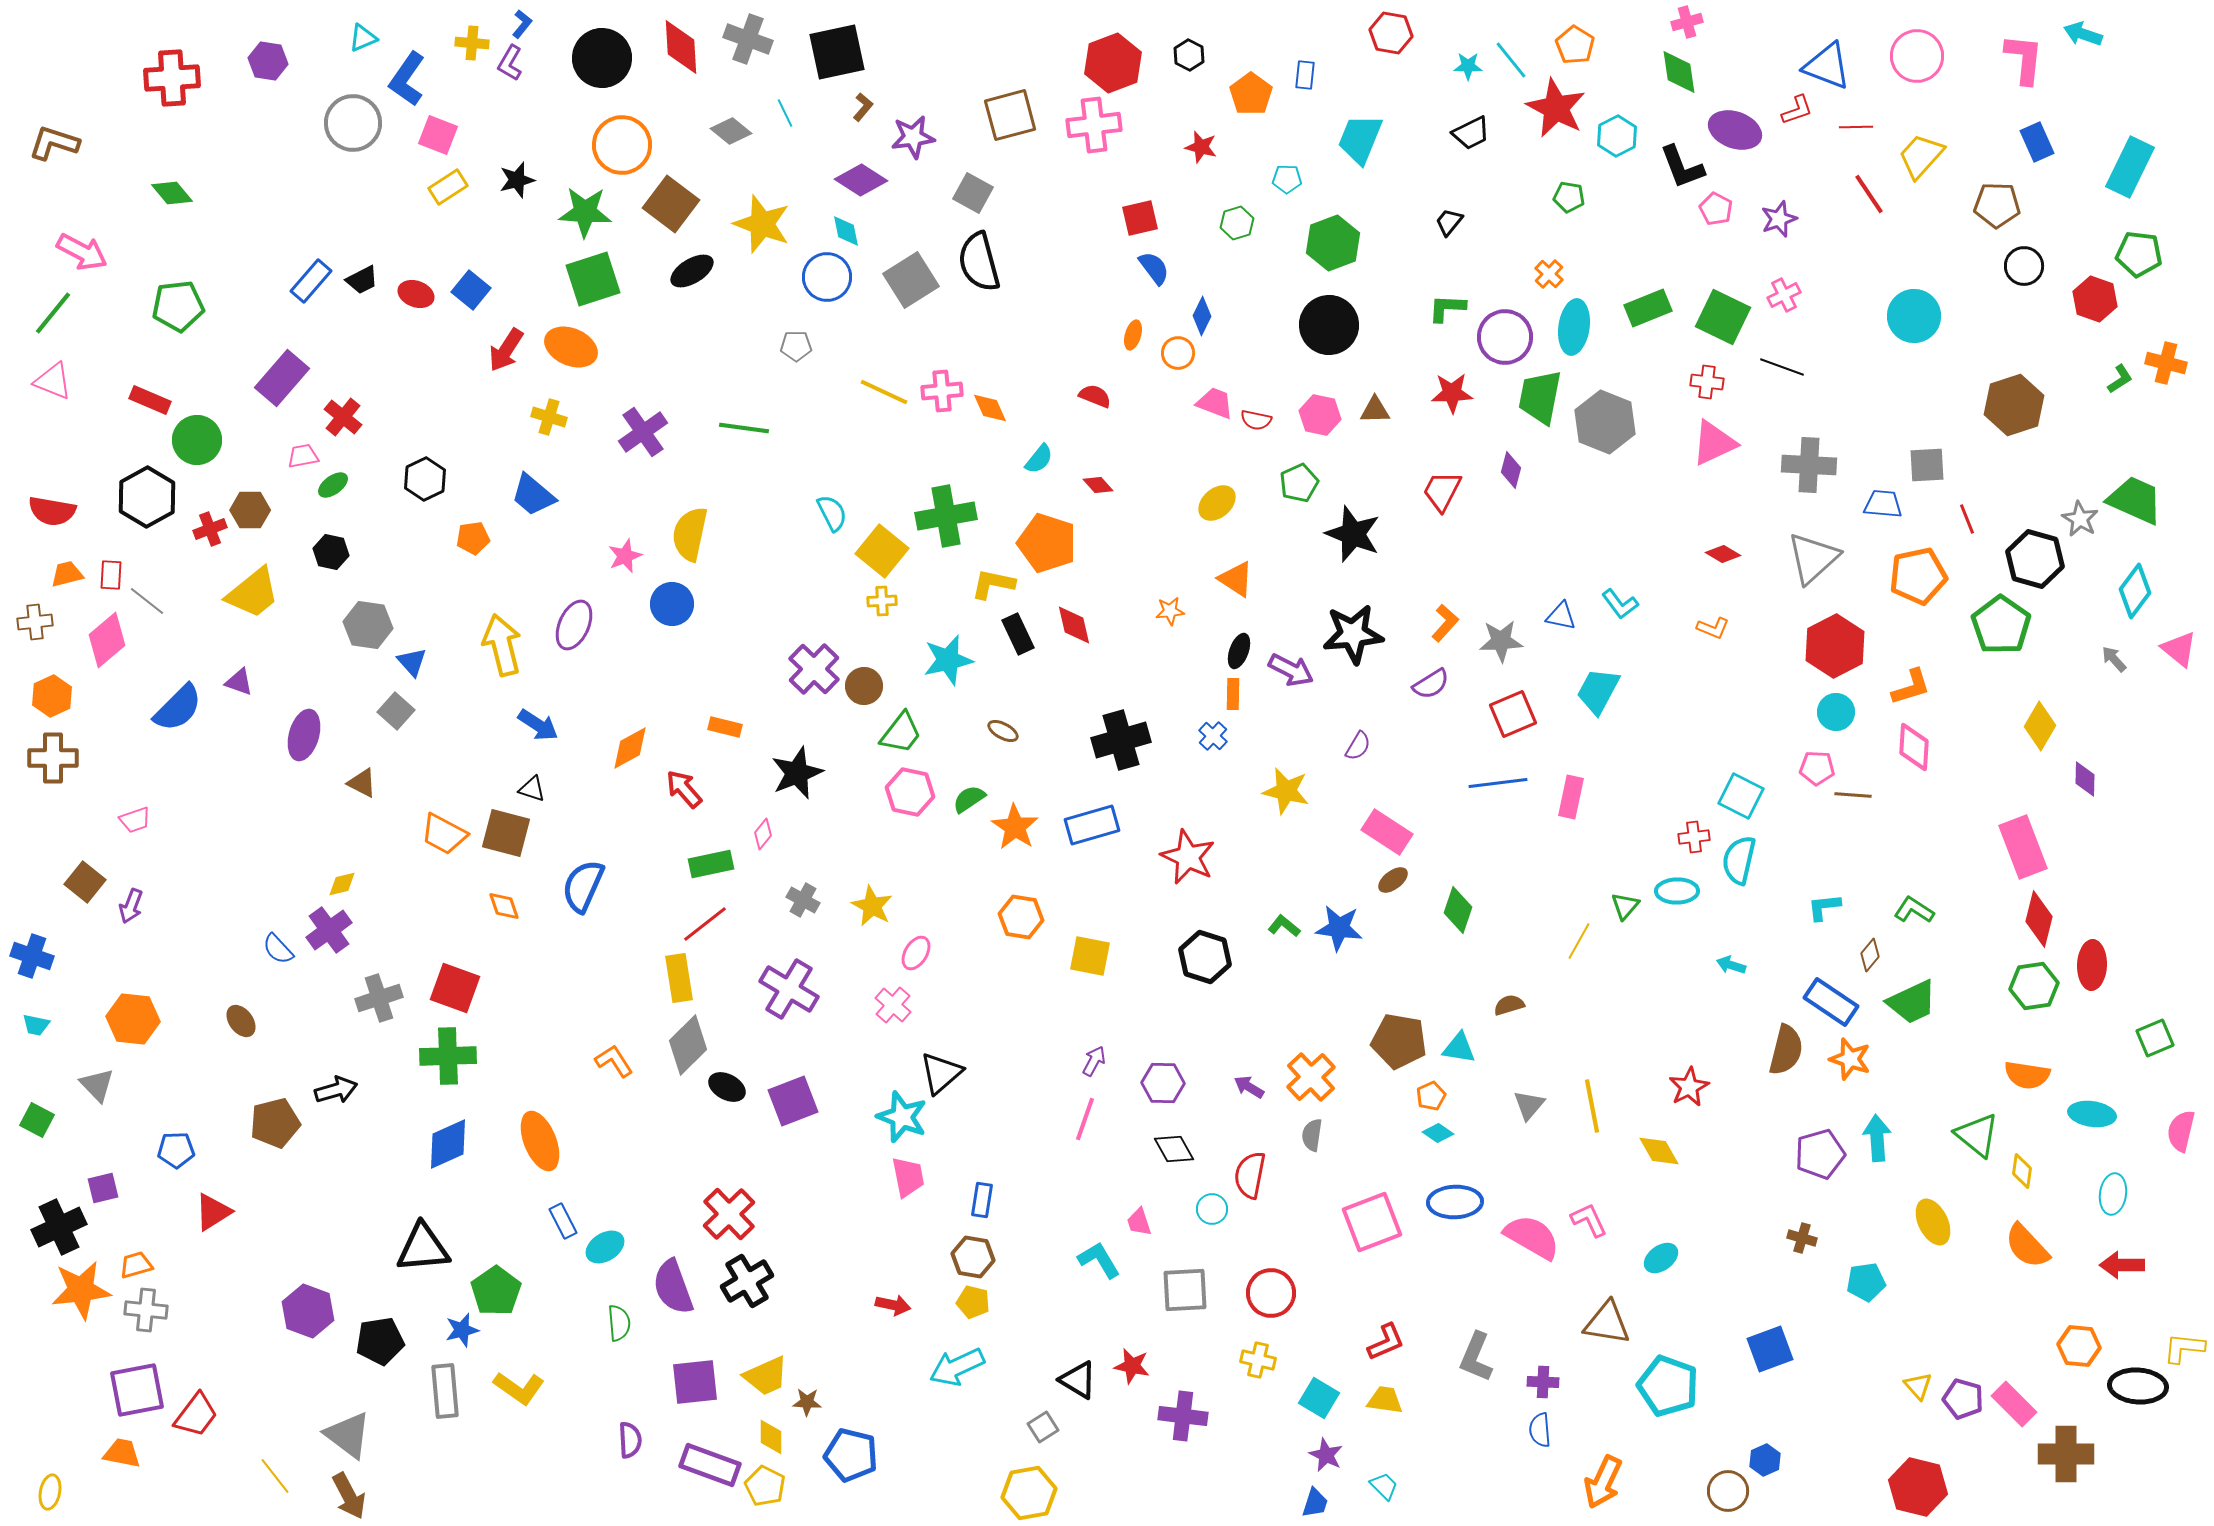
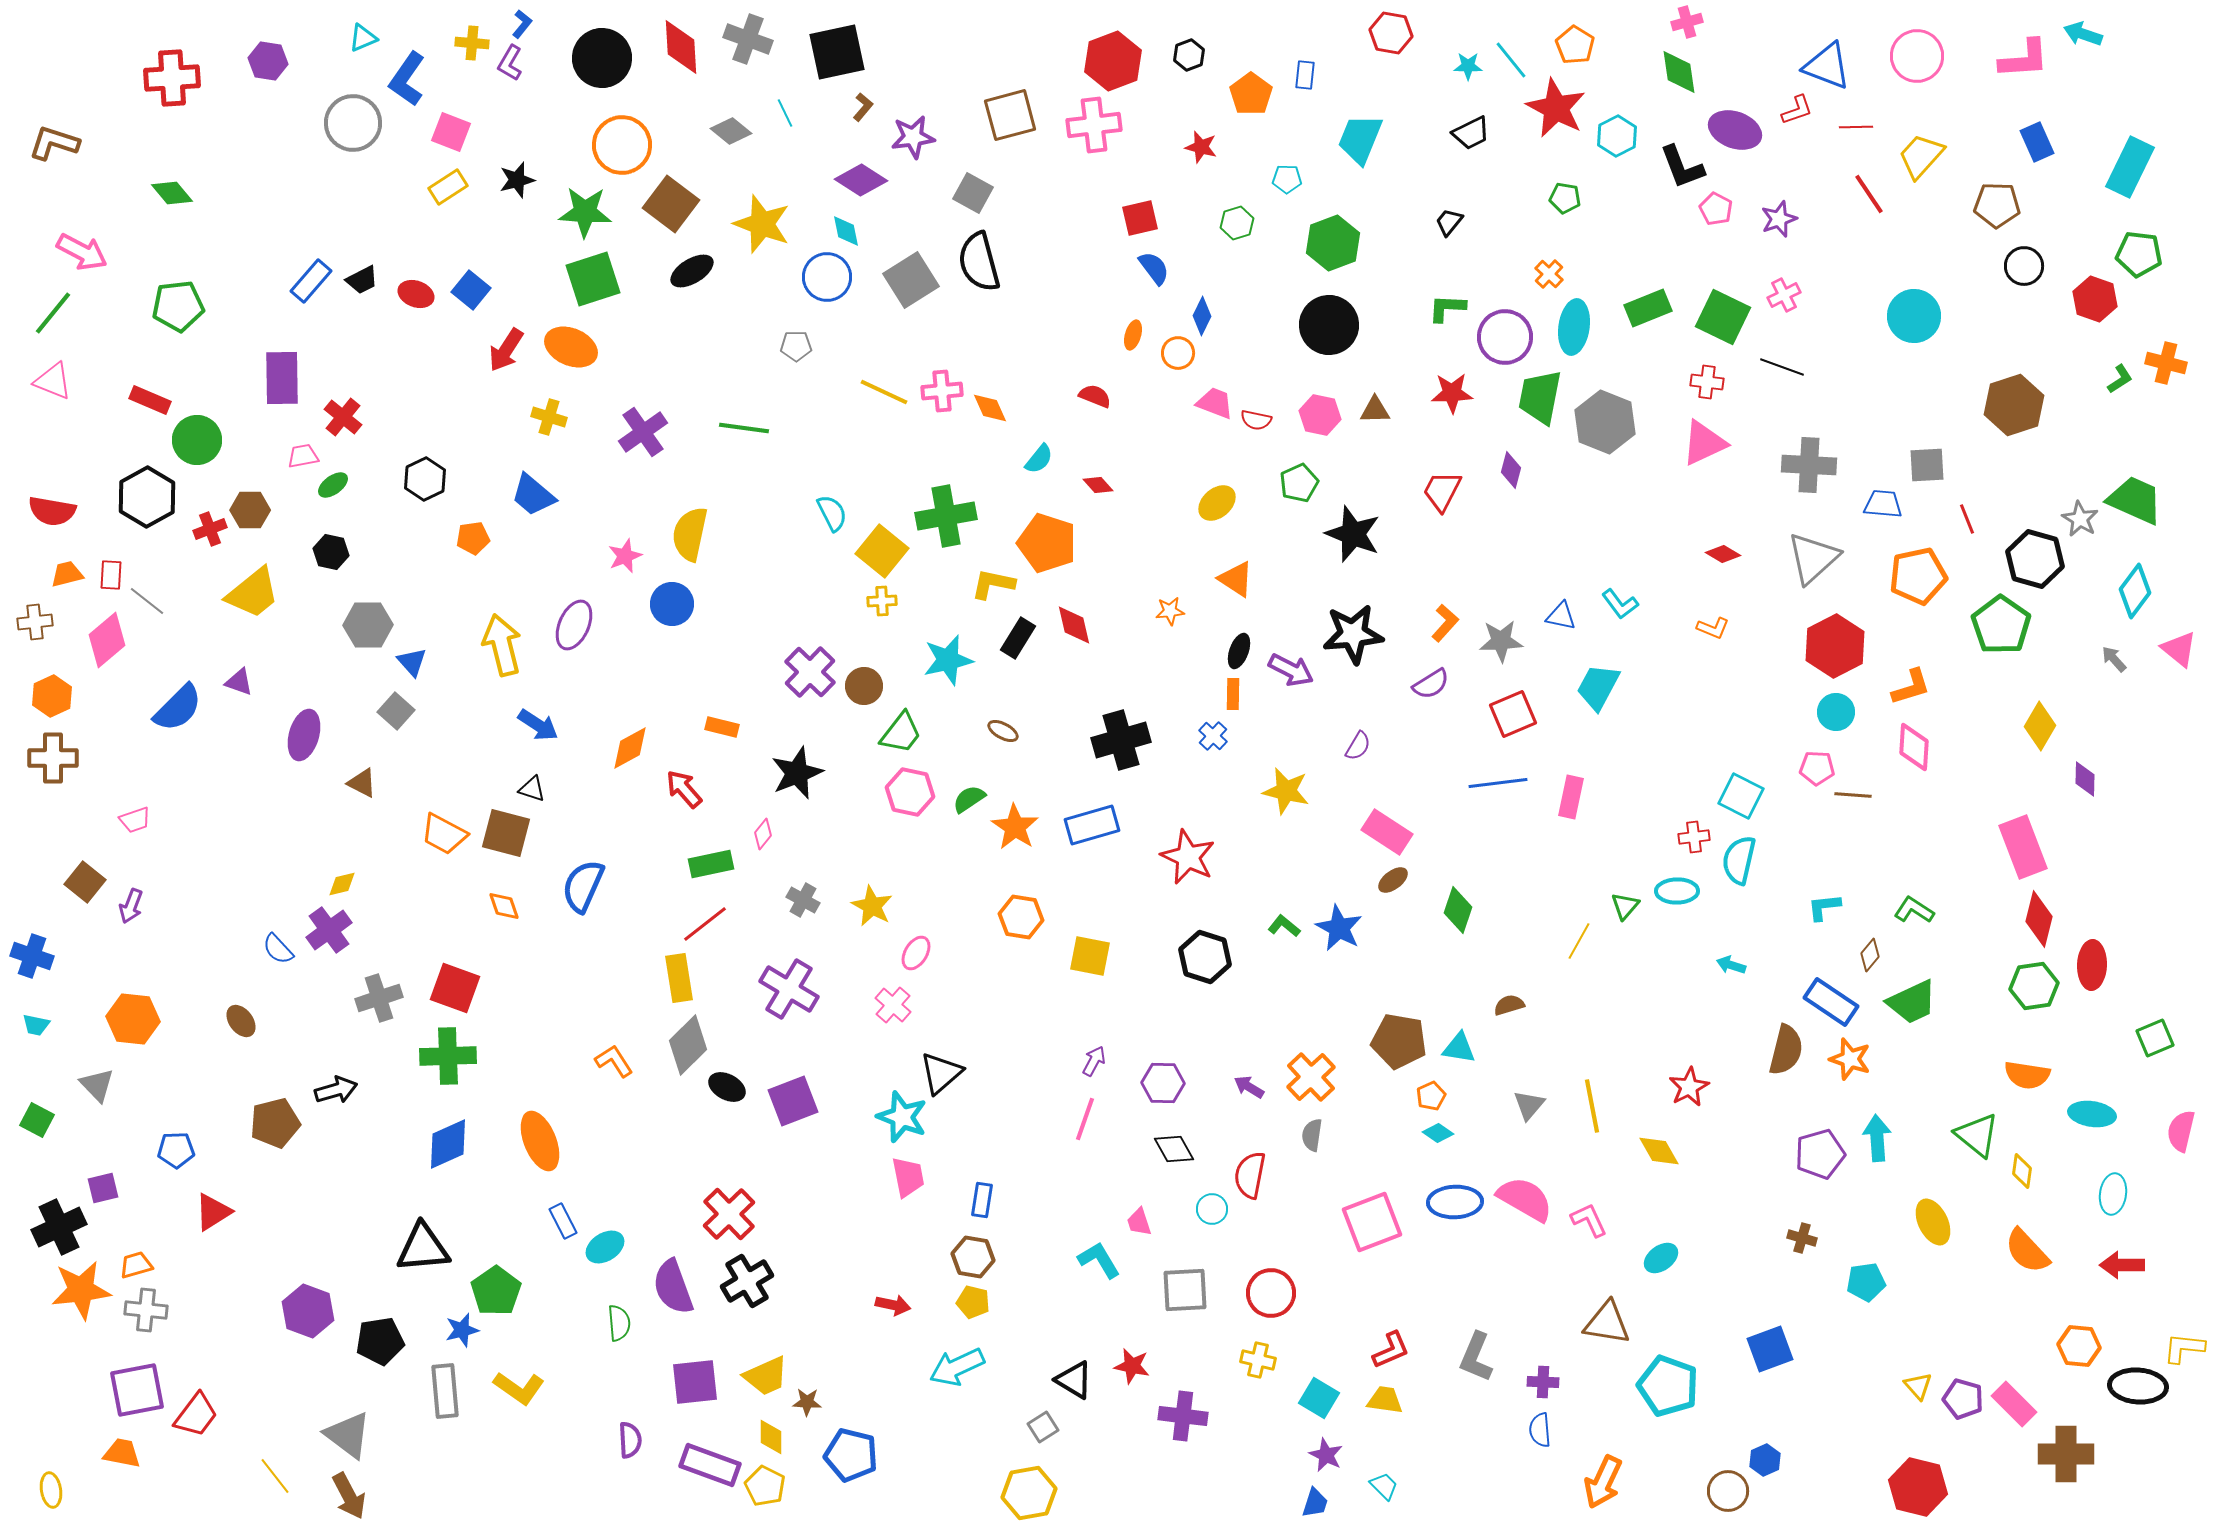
black hexagon at (1189, 55): rotated 12 degrees clockwise
pink L-shape at (2024, 59): rotated 80 degrees clockwise
red hexagon at (1113, 63): moved 2 px up
pink square at (438, 135): moved 13 px right, 3 px up
green pentagon at (1569, 197): moved 4 px left, 1 px down
purple rectangle at (282, 378): rotated 42 degrees counterclockwise
pink triangle at (1714, 443): moved 10 px left
gray hexagon at (368, 625): rotated 9 degrees counterclockwise
black rectangle at (1018, 634): moved 4 px down; rotated 57 degrees clockwise
purple cross at (814, 669): moved 4 px left, 3 px down
cyan trapezoid at (1598, 691): moved 4 px up
orange rectangle at (725, 727): moved 3 px left
blue star at (1339, 928): rotated 21 degrees clockwise
pink semicircle at (1532, 1237): moved 7 px left, 38 px up
orange semicircle at (2027, 1246): moved 5 px down
red L-shape at (1386, 1342): moved 5 px right, 8 px down
black triangle at (1078, 1380): moved 4 px left
yellow ellipse at (50, 1492): moved 1 px right, 2 px up; rotated 20 degrees counterclockwise
